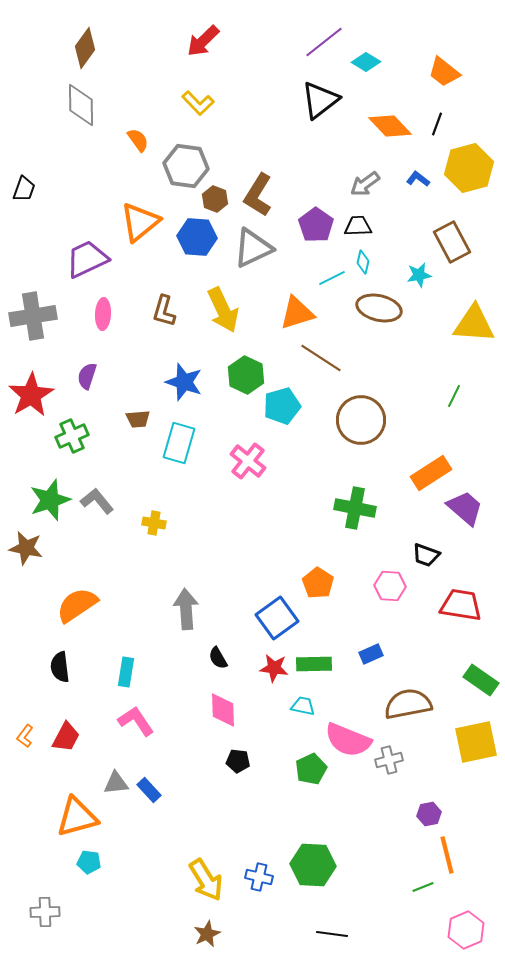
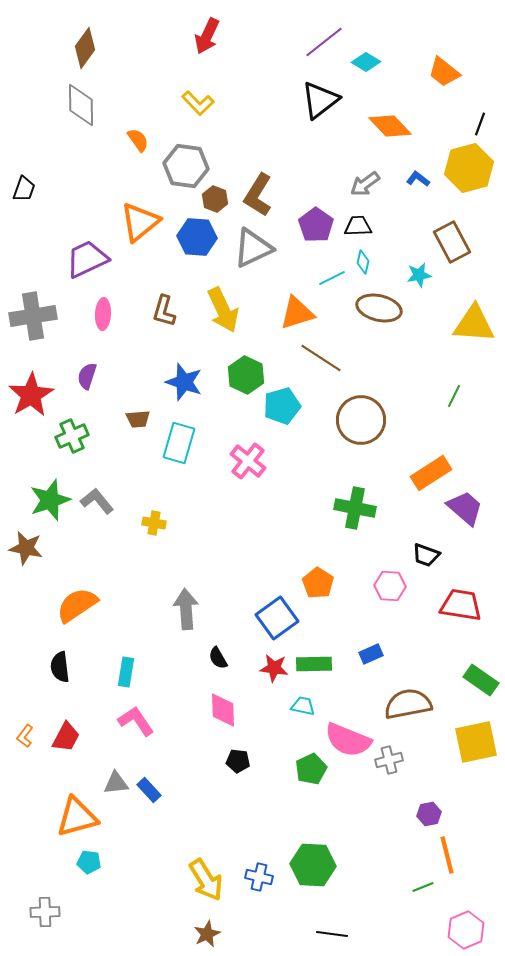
red arrow at (203, 41): moved 4 px right, 5 px up; rotated 21 degrees counterclockwise
black line at (437, 124): moved 43 px right
